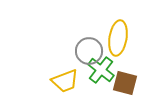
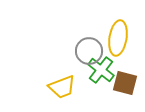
yellow trapezoid: moved 3 px left, 6 px down
